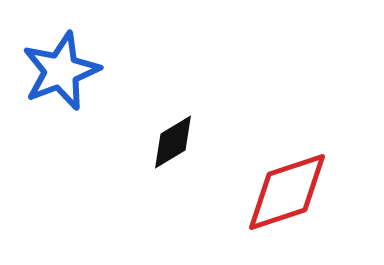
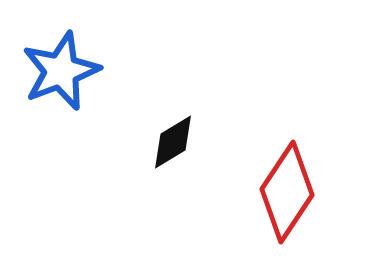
red diamond: rotated 38 degrees counterclockwise
